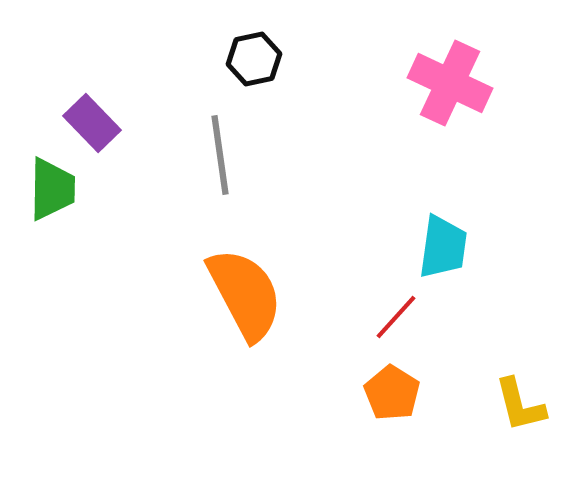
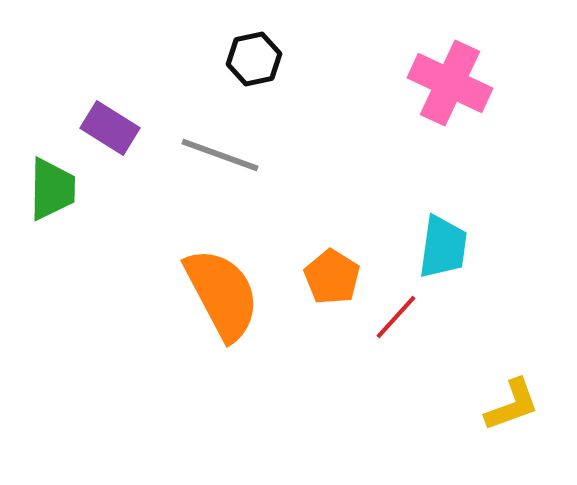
purple rectangle: moved 18 px right, 5 px down; rotated 14 degrees counterclockwise
gray line: rotated 62 degrees counterclockwise
orange semicircle: moved 23 px left
orange pentagon: moved 60 px left, 116 px up
yellow L-shape: moved 8 px left; rotated 96 degrees counterclockwise
